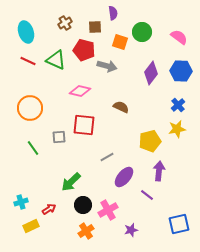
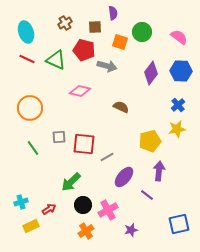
red line: moved 1 px left, 2 px up
red square: moved 19 px down
